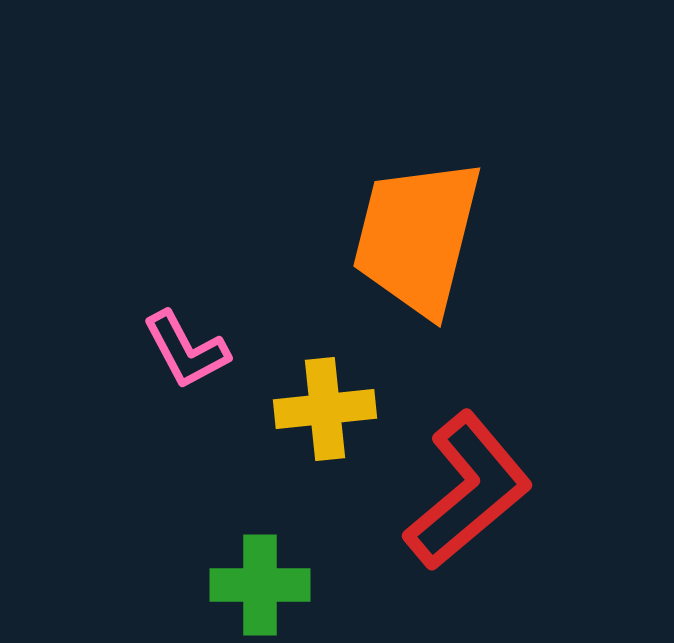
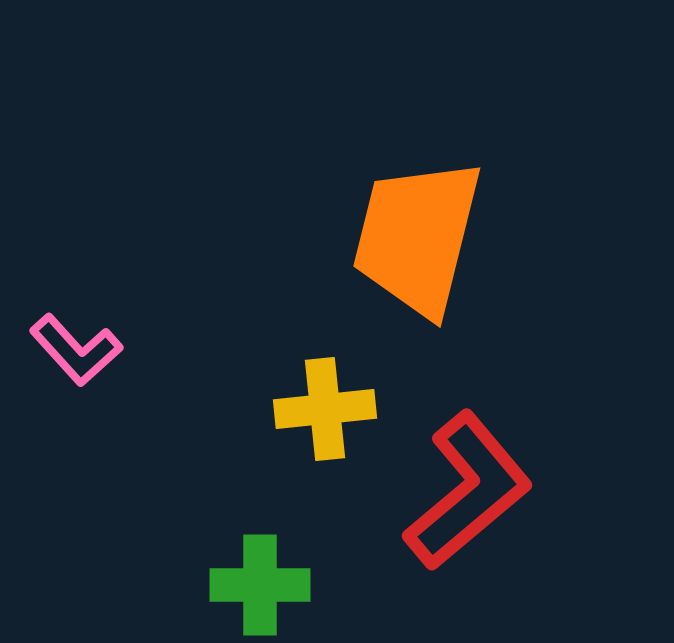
pink L-shape: moved 110 px left; rotated 14 degrees counterclockwise
